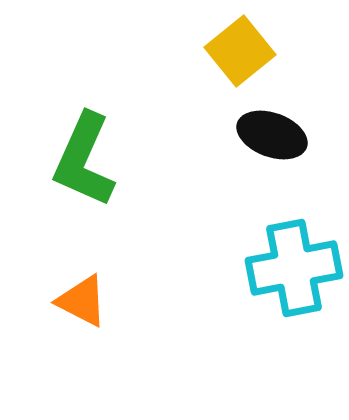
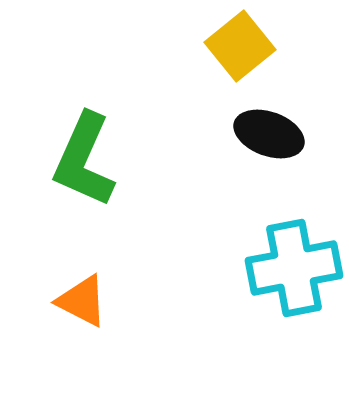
yellow square: moved 5 px up
black ellipse: moved 3 px left, 1 px up
